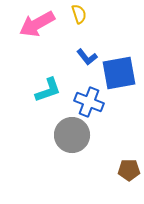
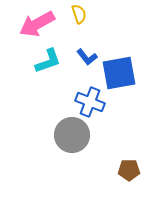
cyan L-shape: moved 29 px up
blue cross: moved 1 px right
